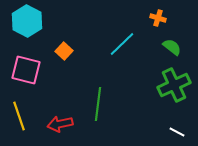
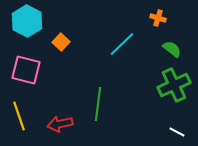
green semicircle: moved 2 px down
orange square: moved 3 px left, 9 px up
